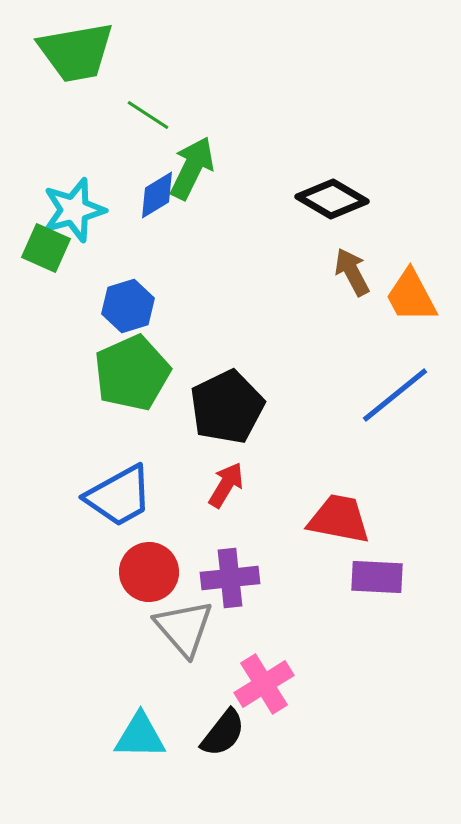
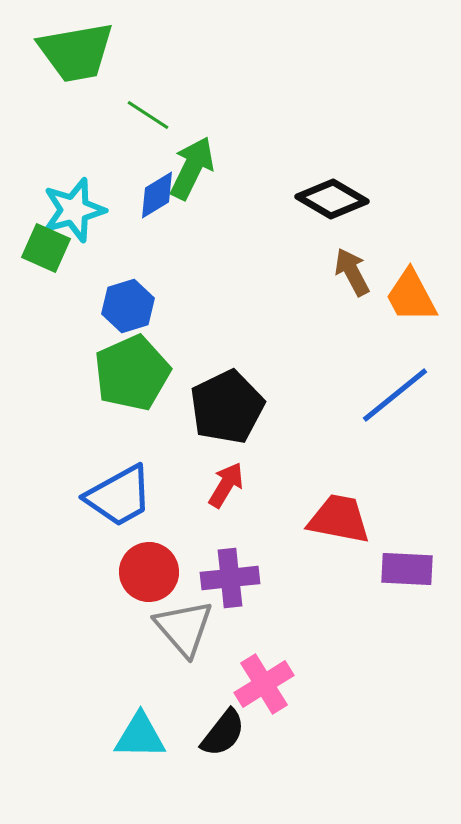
purple rectangle: moved 30 px right, 8 px up
